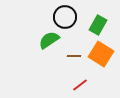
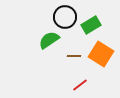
green rectangle: moved 7 px left; rotated 30 degrees clockwise
